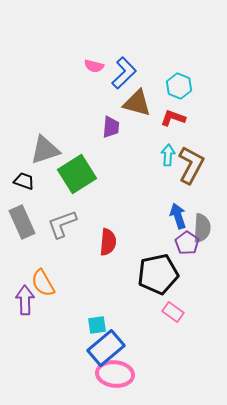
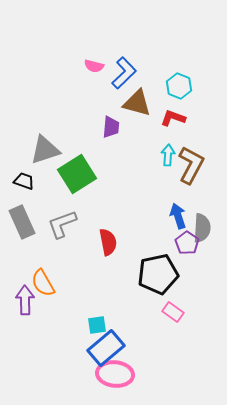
red semicircle: rotated 16 degrees counterclockwise
